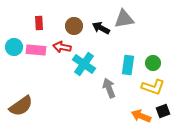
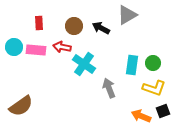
gray triangle: moved 3 px right, 4 px up; rotated 20 degrees counterclockwise
cyan rectangle: moved 4 px right
yellow L-shape: moved 1 px right, 1 px down
